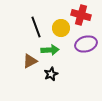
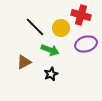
black line: moved 1 px left; rotated 25 degrees counterclockwise
green arrow: rotated 24 degrees clockwise
brown triangle: moved 6 px left, 1 px down
